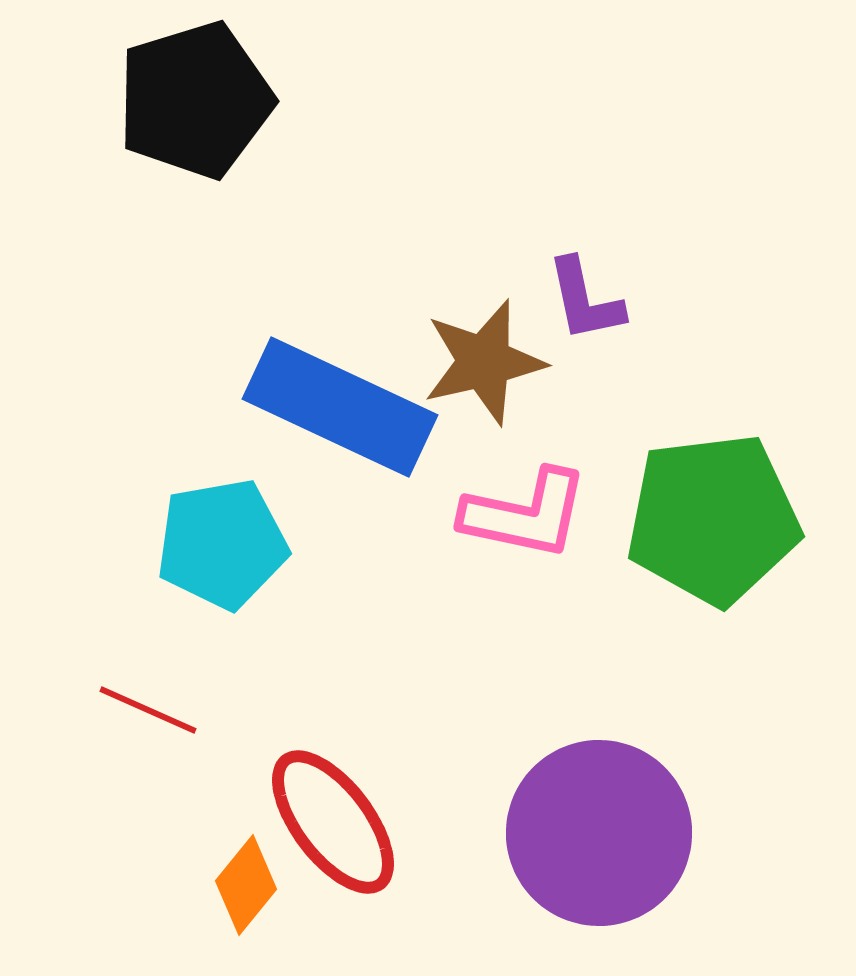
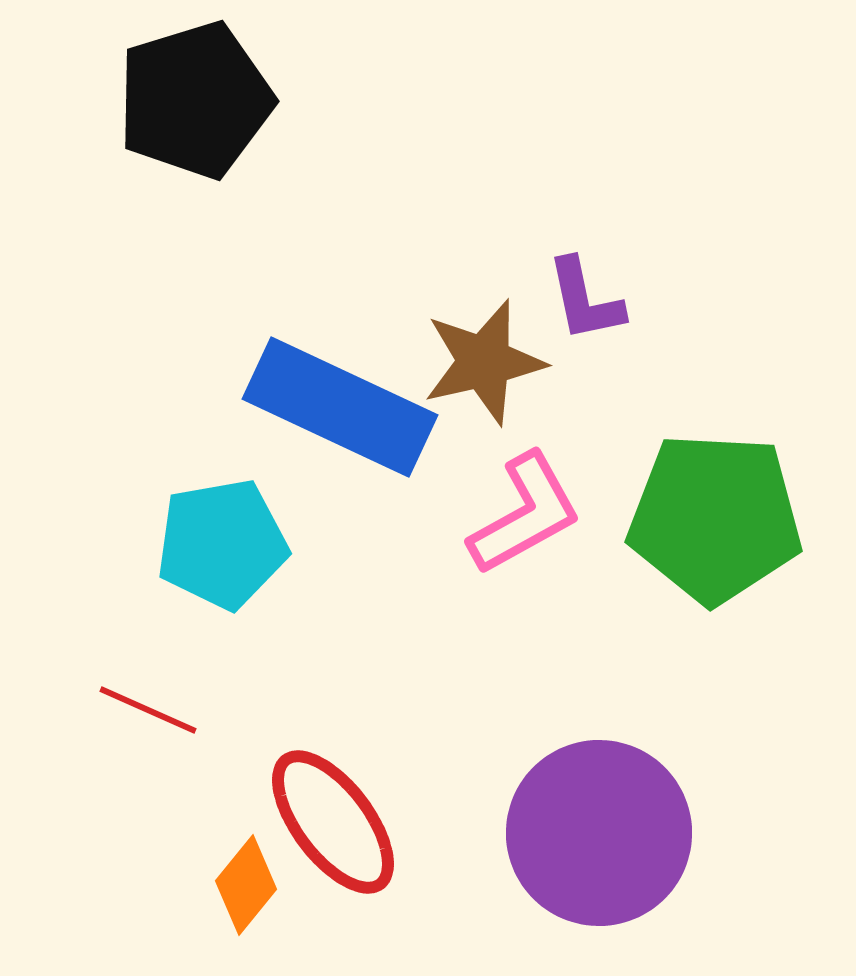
pink L-shape: rotated 41 degrees counterclockwise
green pentagon: moved 2 px right, 1 px up; rotated 10 degrees clockwise
